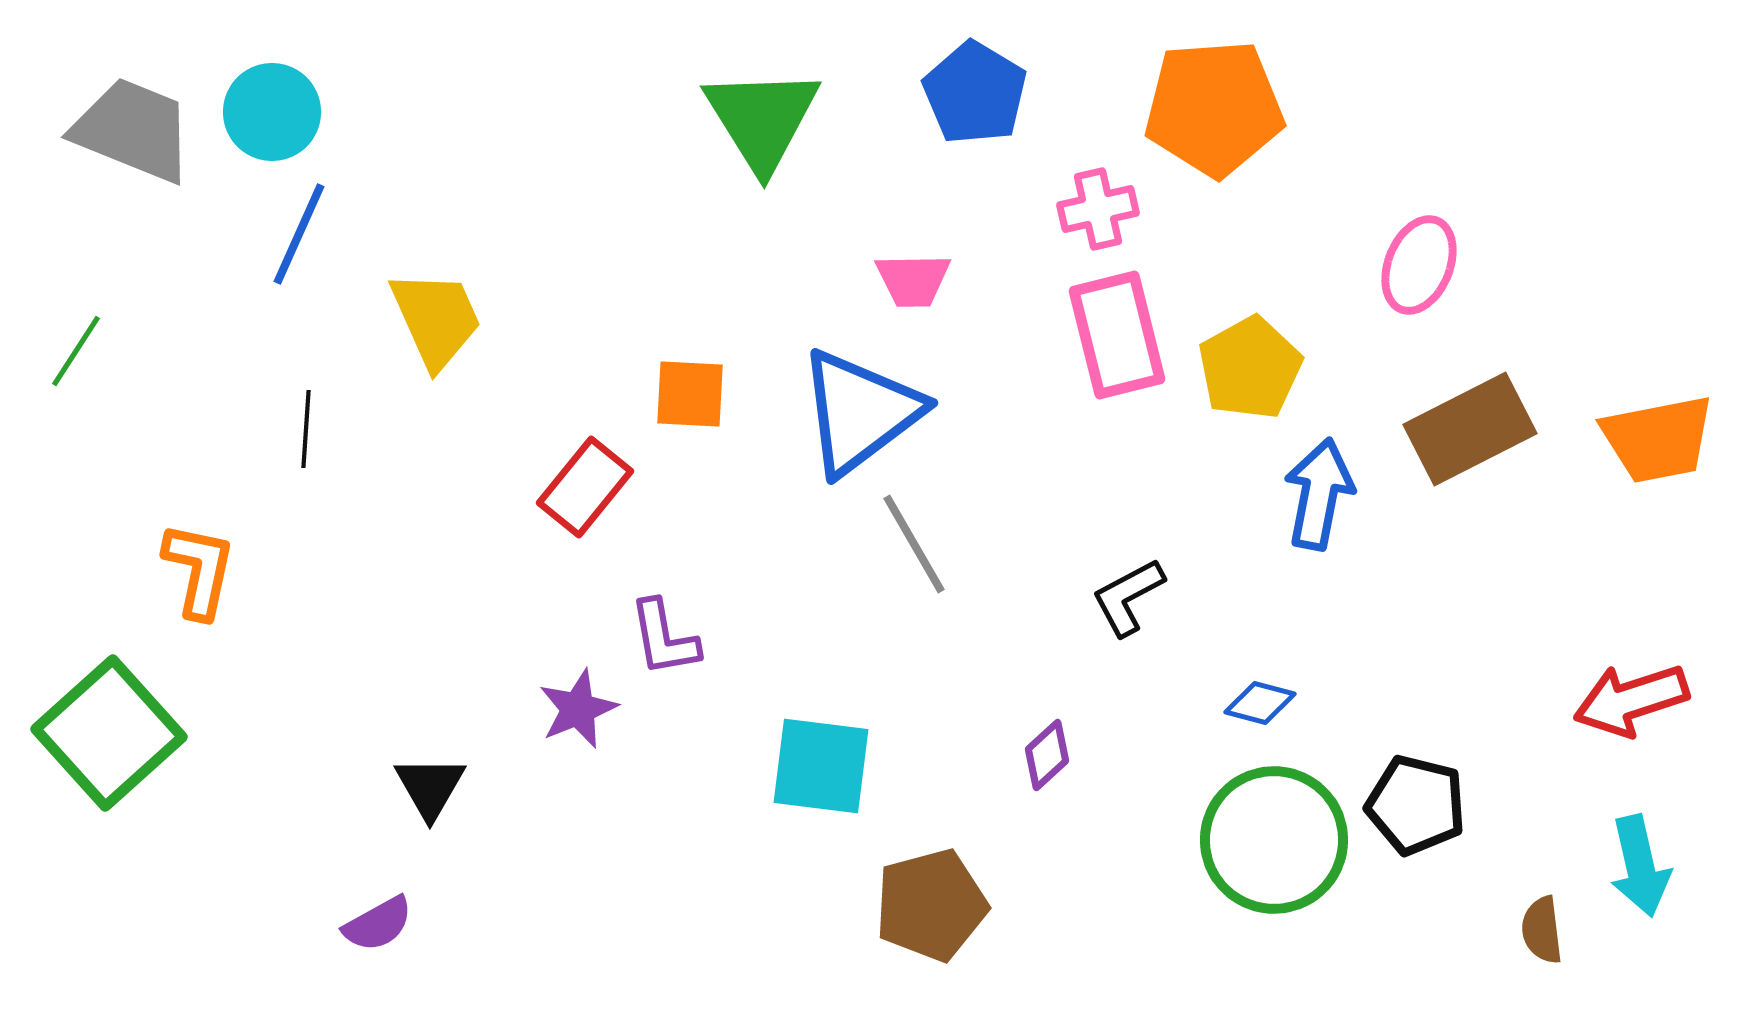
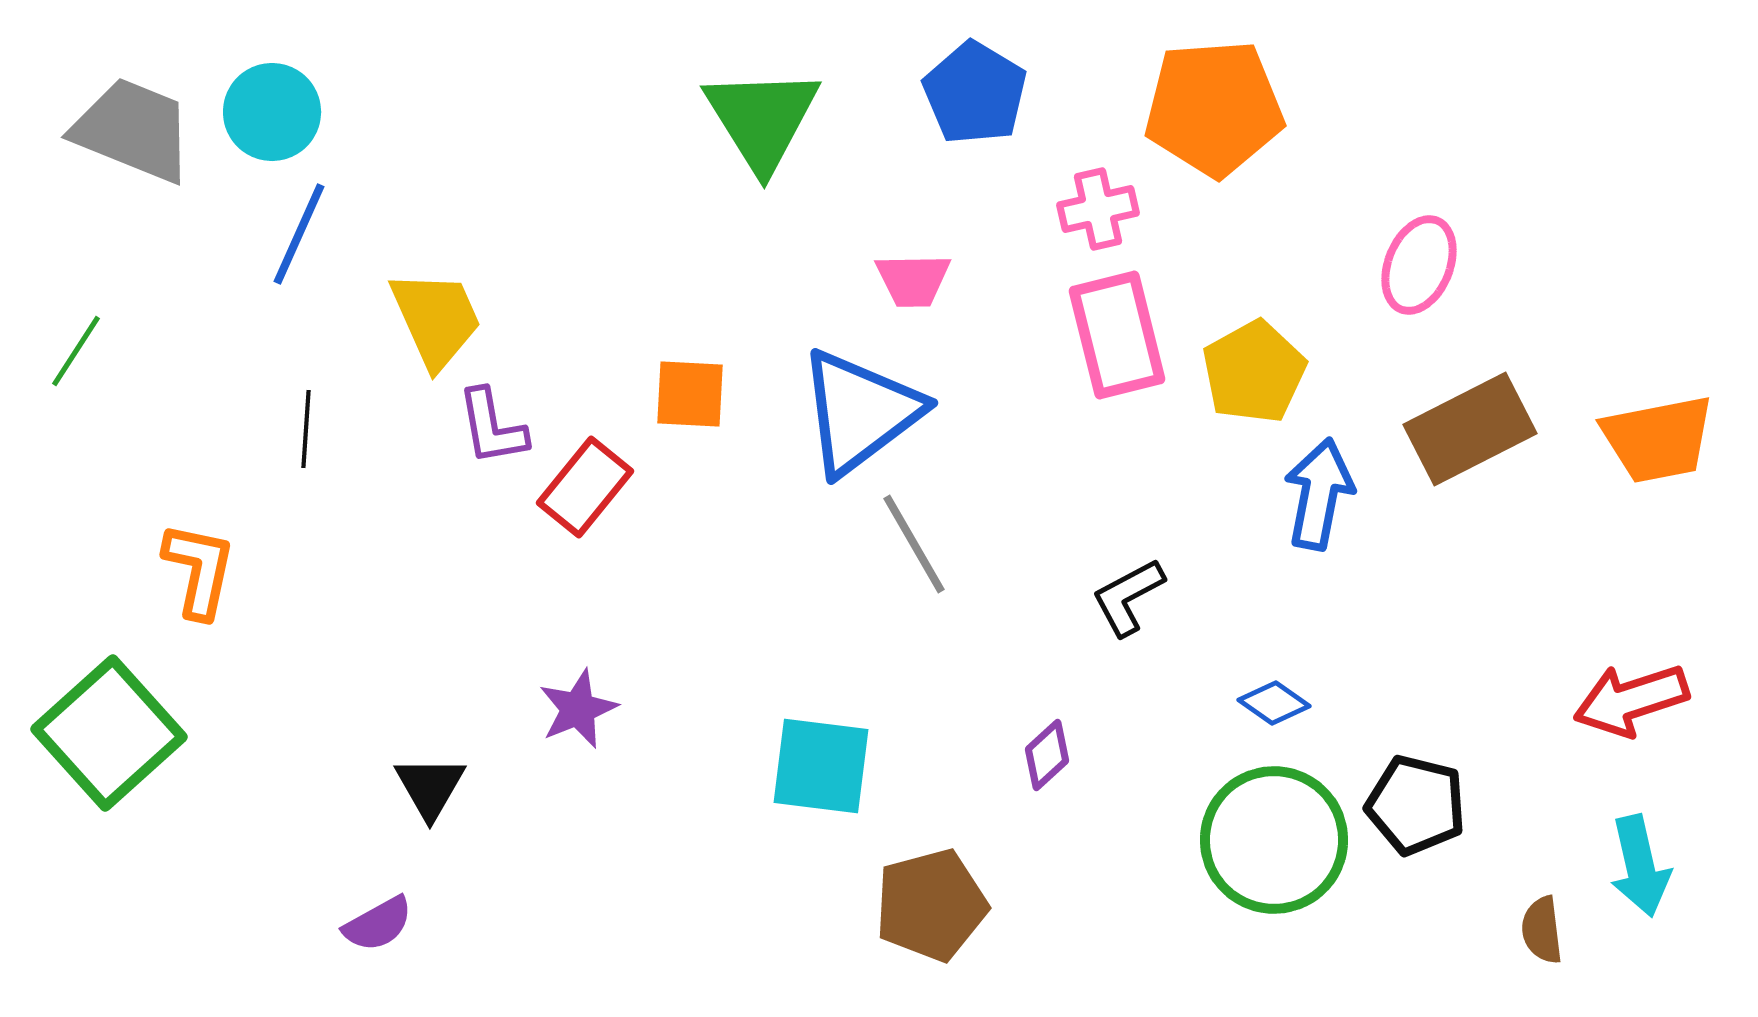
yellow pentagon: moved 4 px right, 4 px down
purple L-shape: moved 172 px left, 211 px up
blue diamond: moved 14 px right; rotated 20 degrees clockwise
